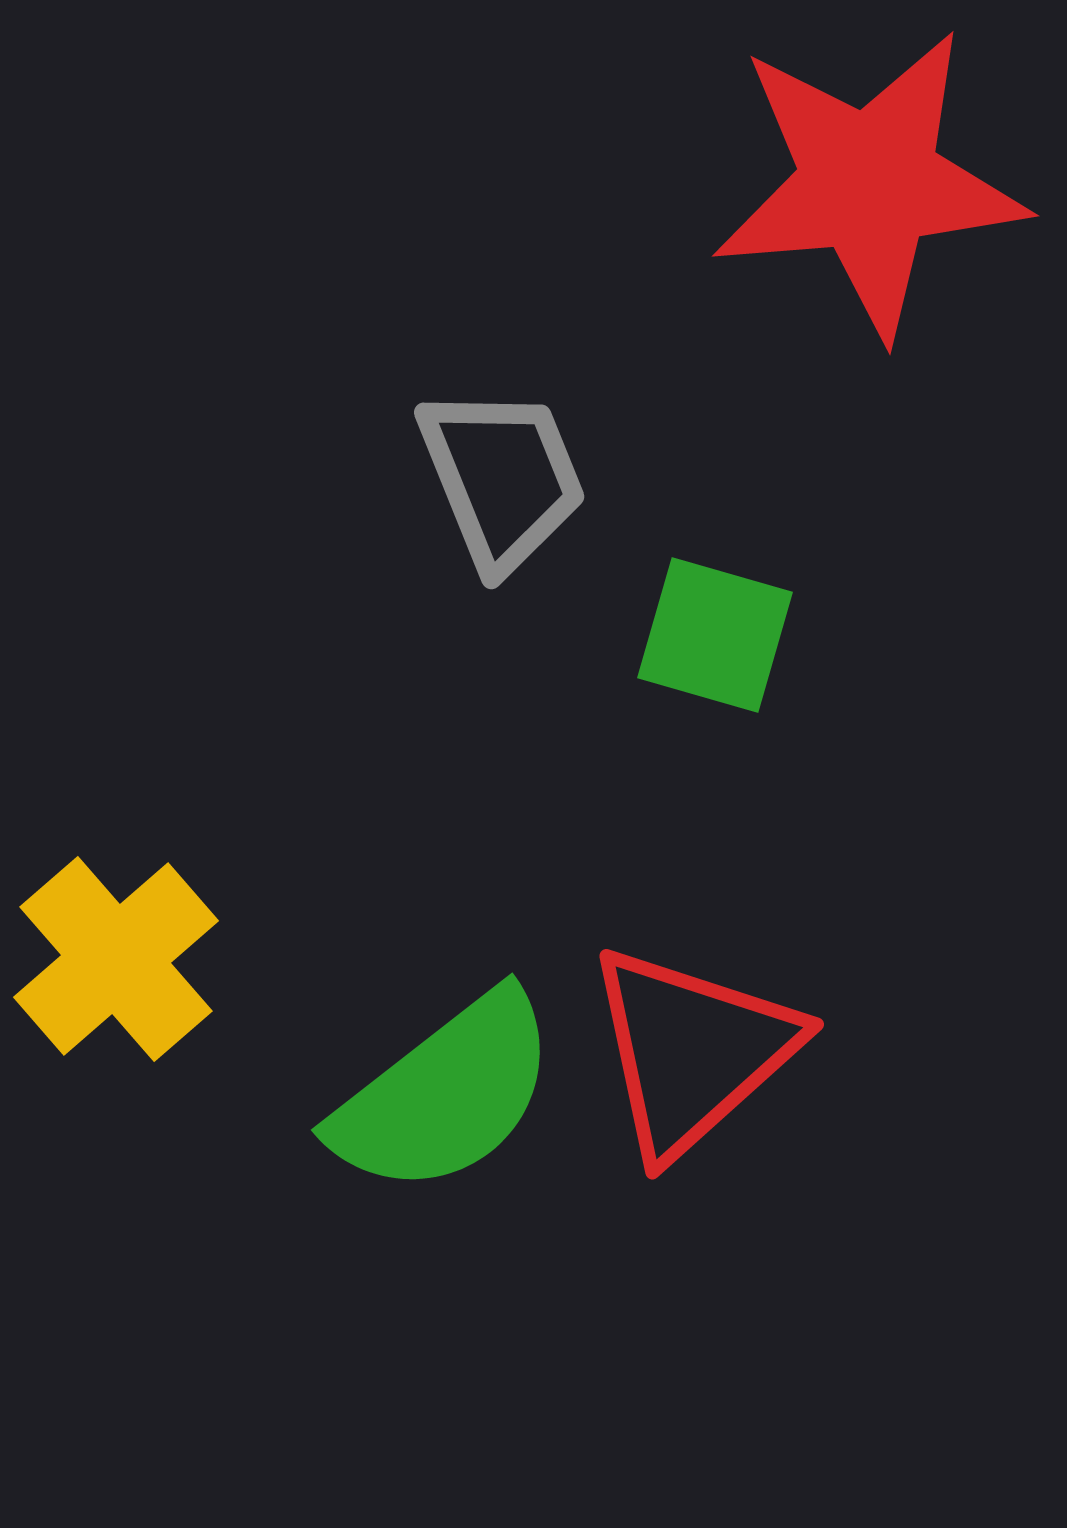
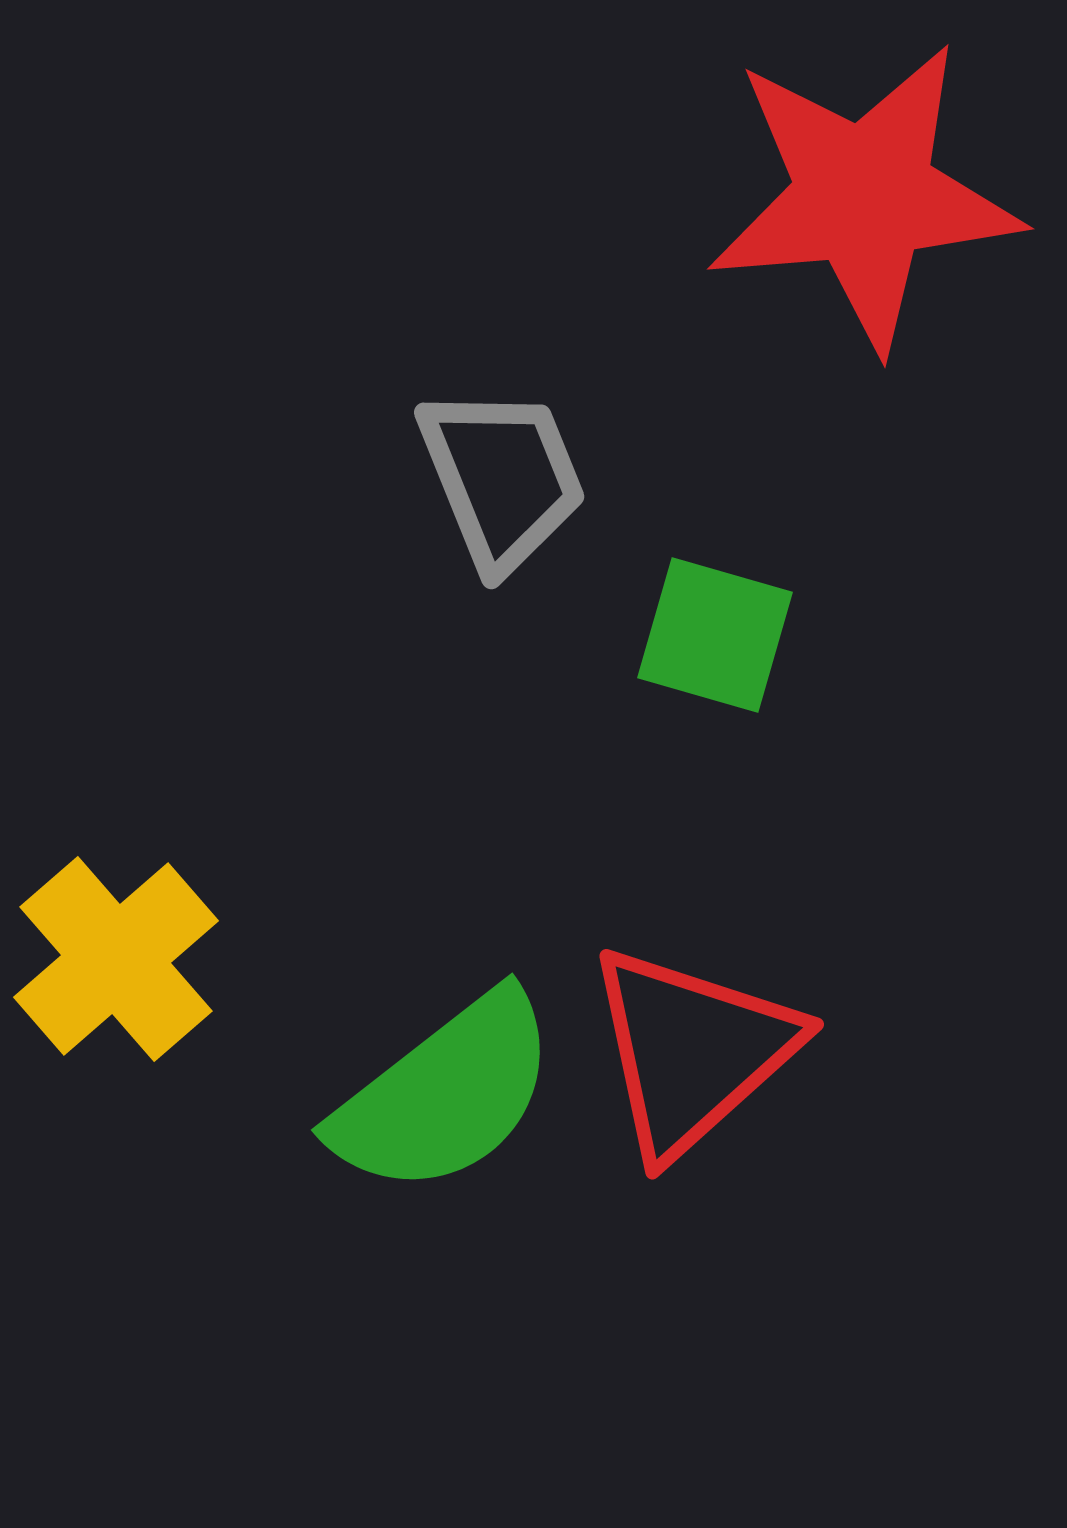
red star: moved 5 px left, 13 px down
